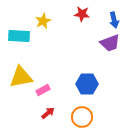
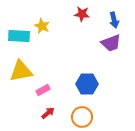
yellow star: moved 1 px left, 5 px down; rotated 21 degrees counterclockwise
purple trapezoid: moved 1 px right
yellow triangle: moved 6 px up
